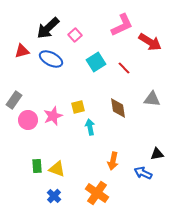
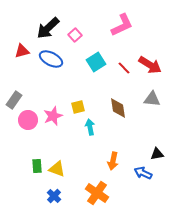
red arrow: moved 23 px down
